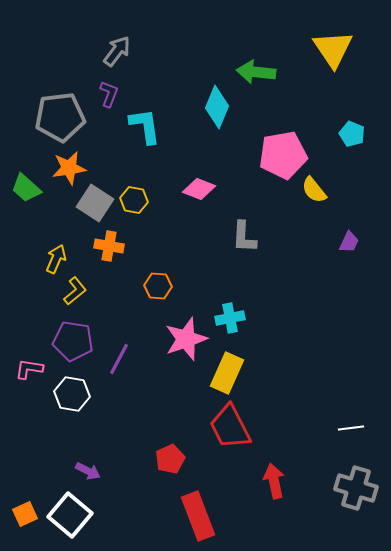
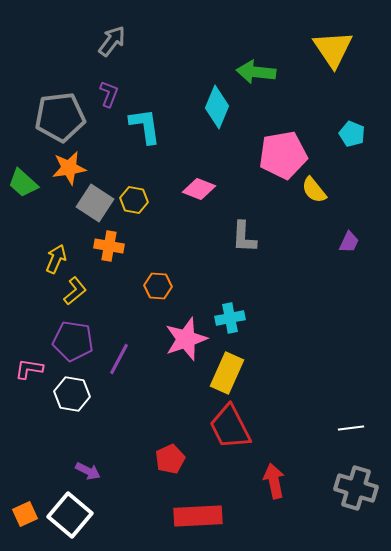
gray arrow: moved 5 px left, 10 px up
green trapezoid: moved 3 px left, 5 px up
red rectangle: rotated 72 degrees counterclockwise
